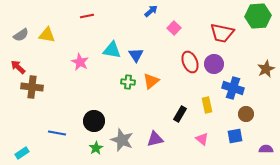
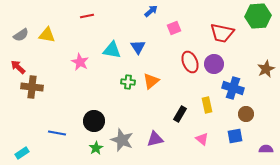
pink square: rotated 24 degrees clockwise
blue triangle: moved 2 px right, 8 px up
